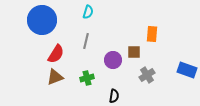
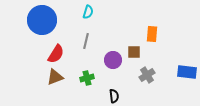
blue rectangle: moved 2 px down; rotated 12 degrees counterclockwise
black semicircle: rotated 16 degrees counterclockwise
